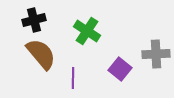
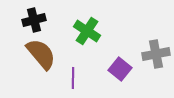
gray cross: rotated 8 degrees counterclockwise
